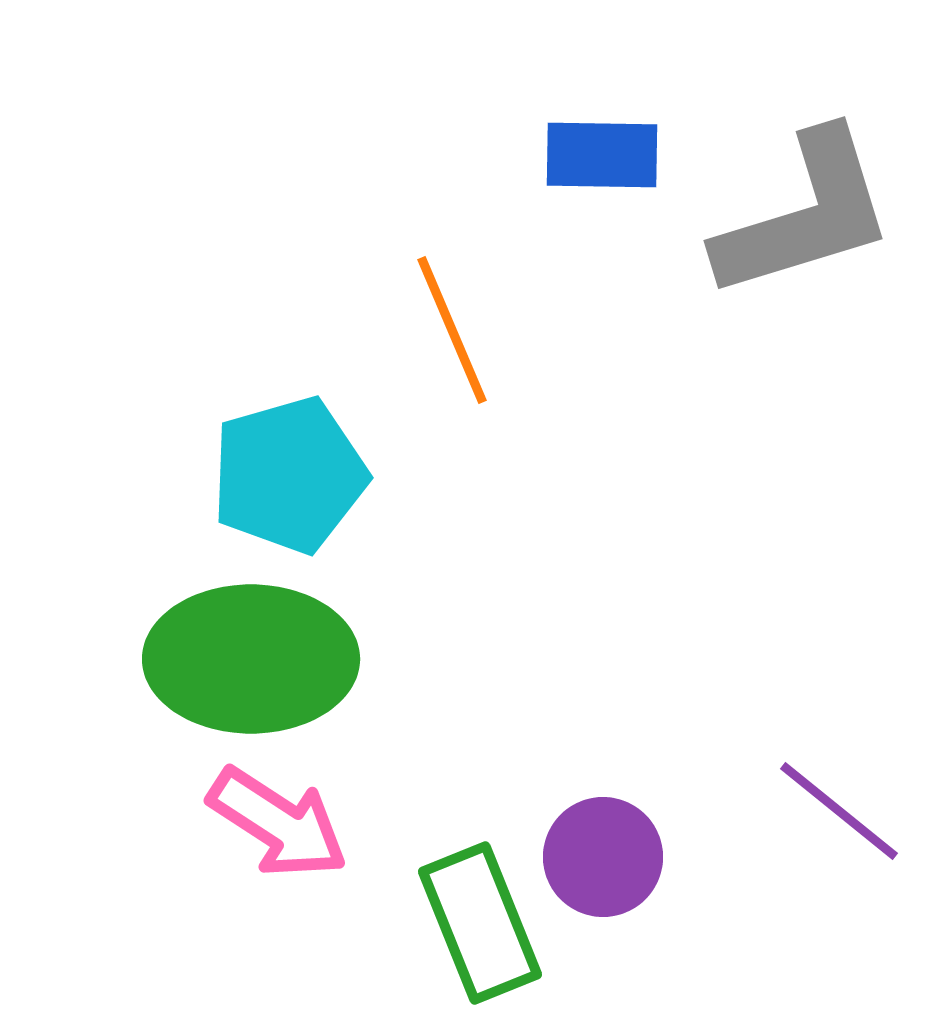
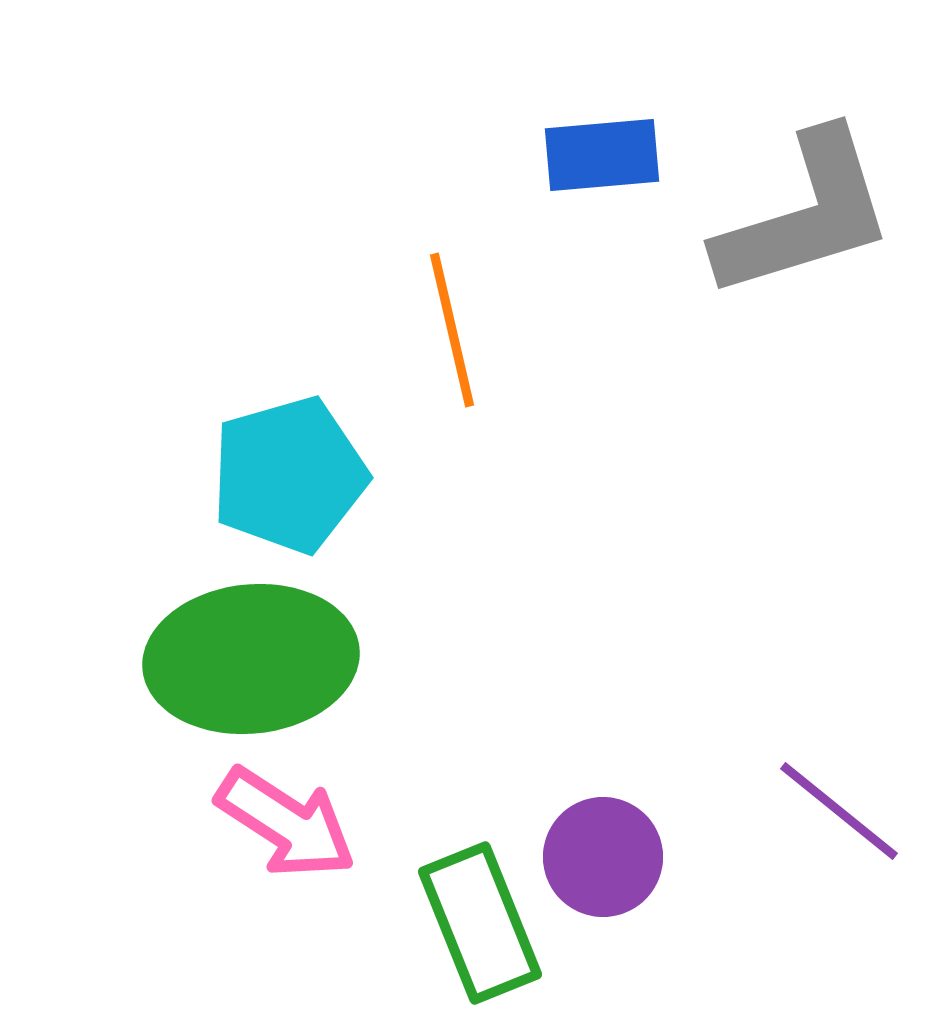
blue rectangle: rotated 6 degrees counterclockwise
orange line: rotated 10 degrees clockwise
green ellipse: rotated 6 degrees counterclockwise
pink arrow: moved 8 px right
